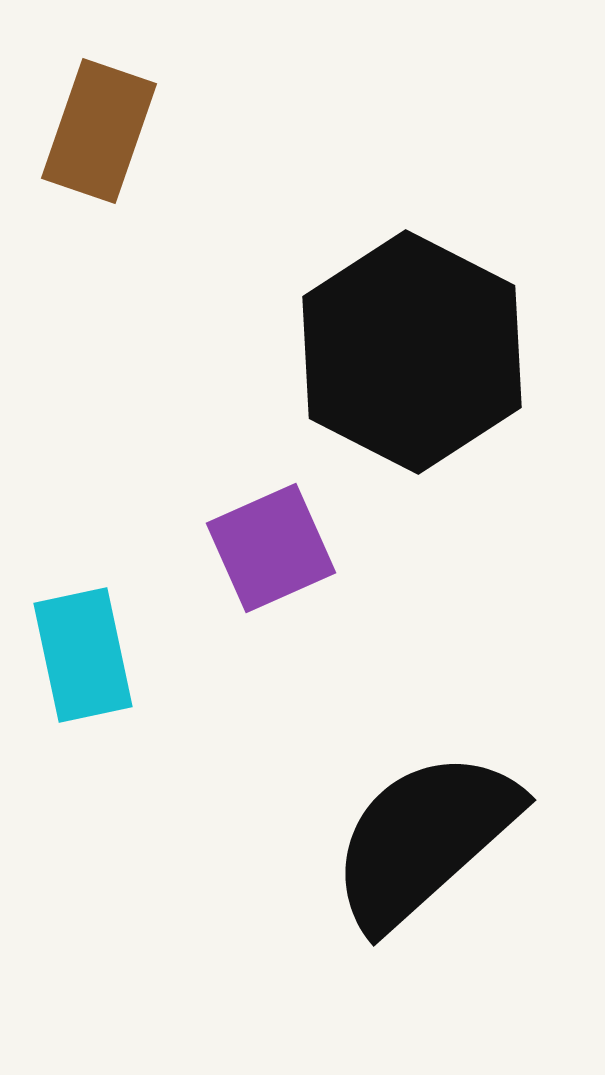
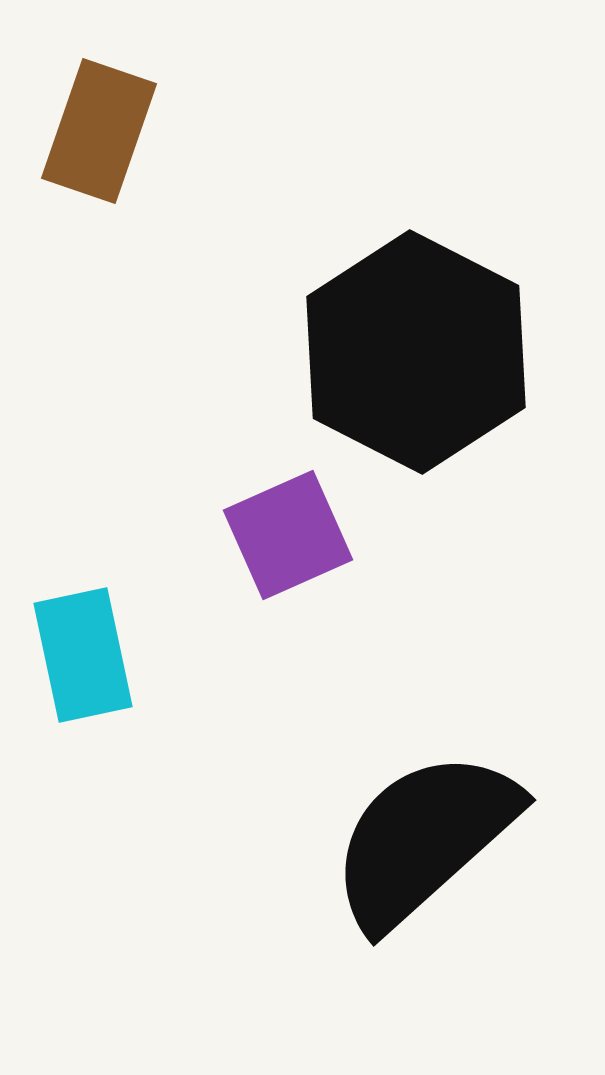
black hexagon: moved 4 px right
purple square: moved 17 px right, 13 px up
